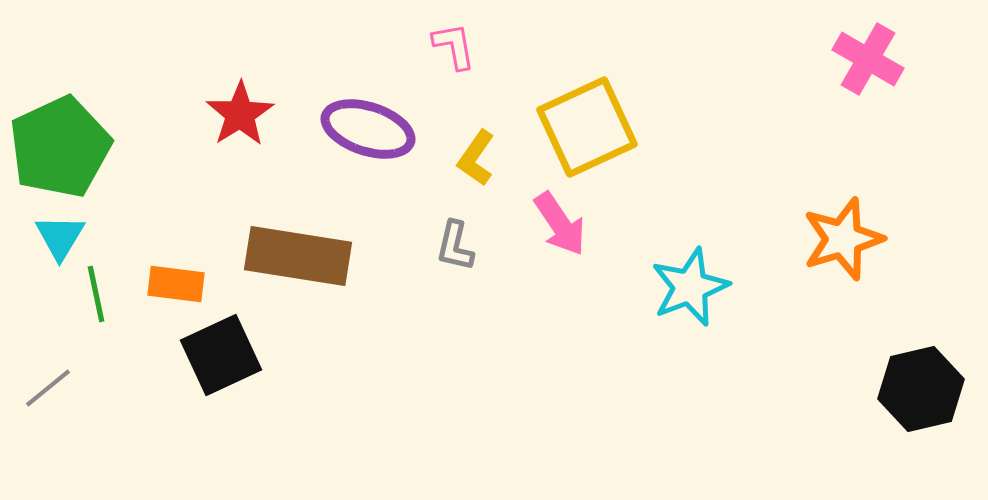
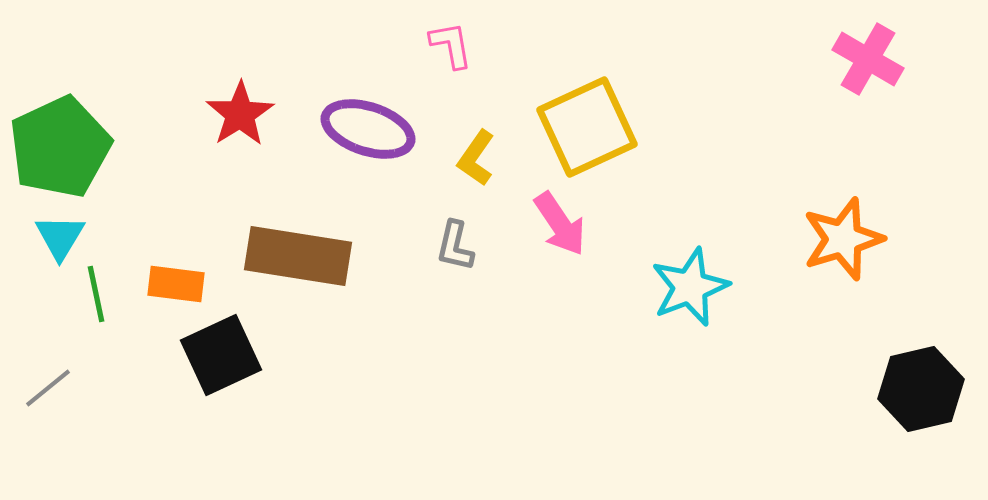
pink L-shape: moved 3 px left, 1 px up
